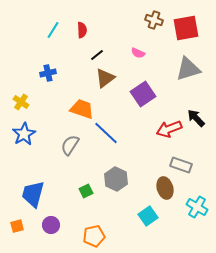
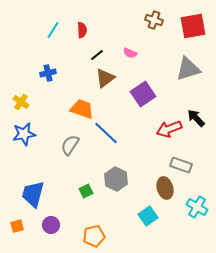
red square: moved 7 px right, 2 px up
pink semicircle: moved 8 px left
blue star: rotated 20 degrees clockwise
